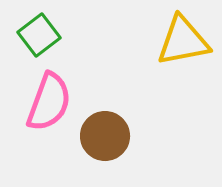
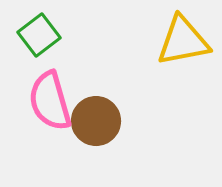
pink semicircle: moved 1 px right, 1 px up; rotated 144 degrees clockwise
brown circle: moved 9 px left, 15 px up
